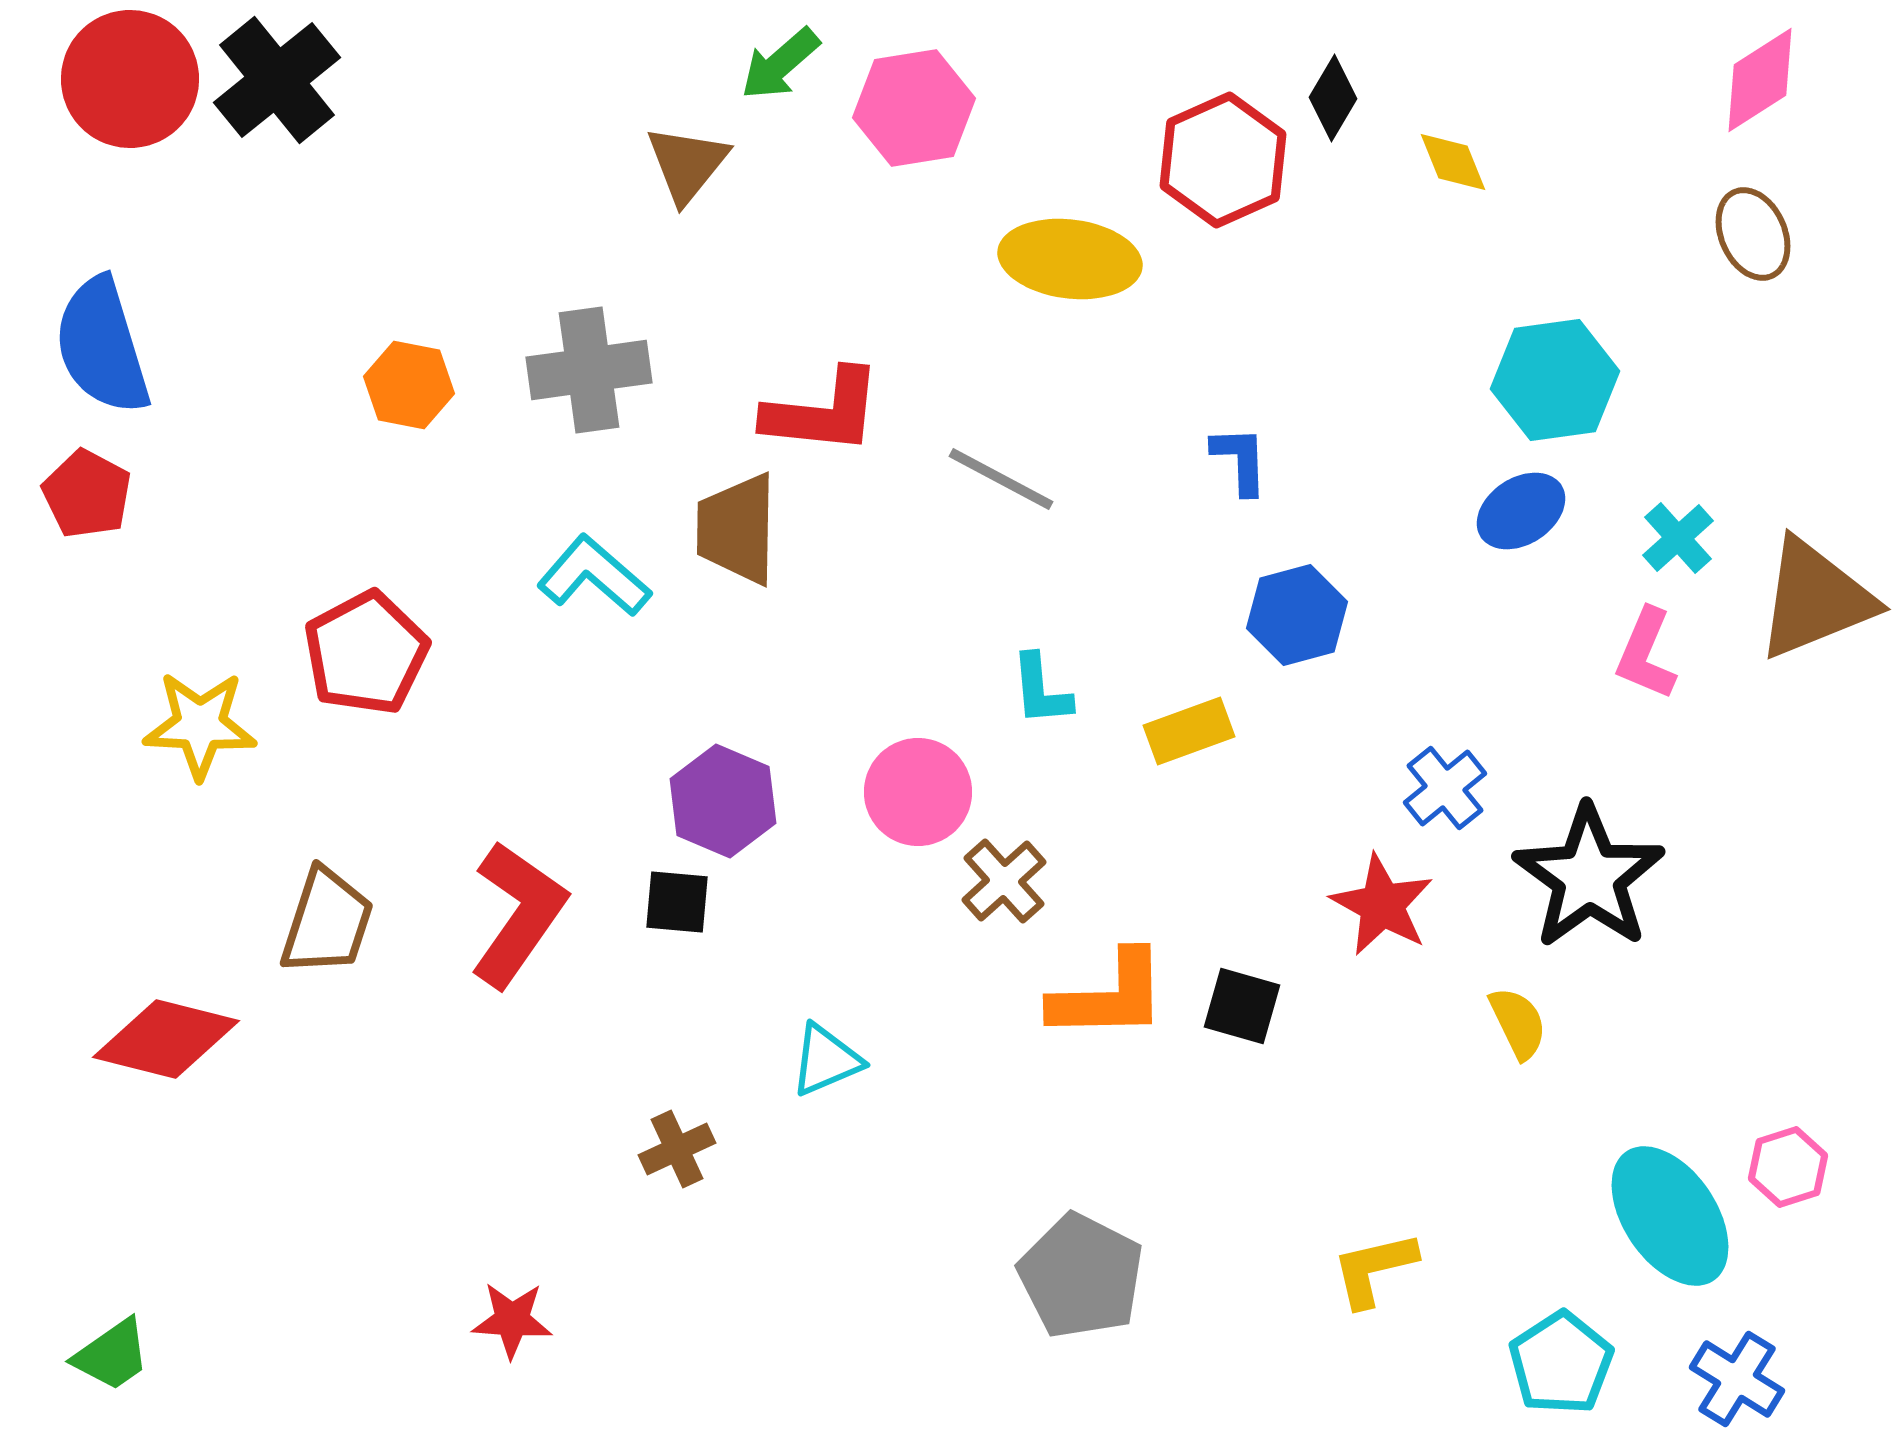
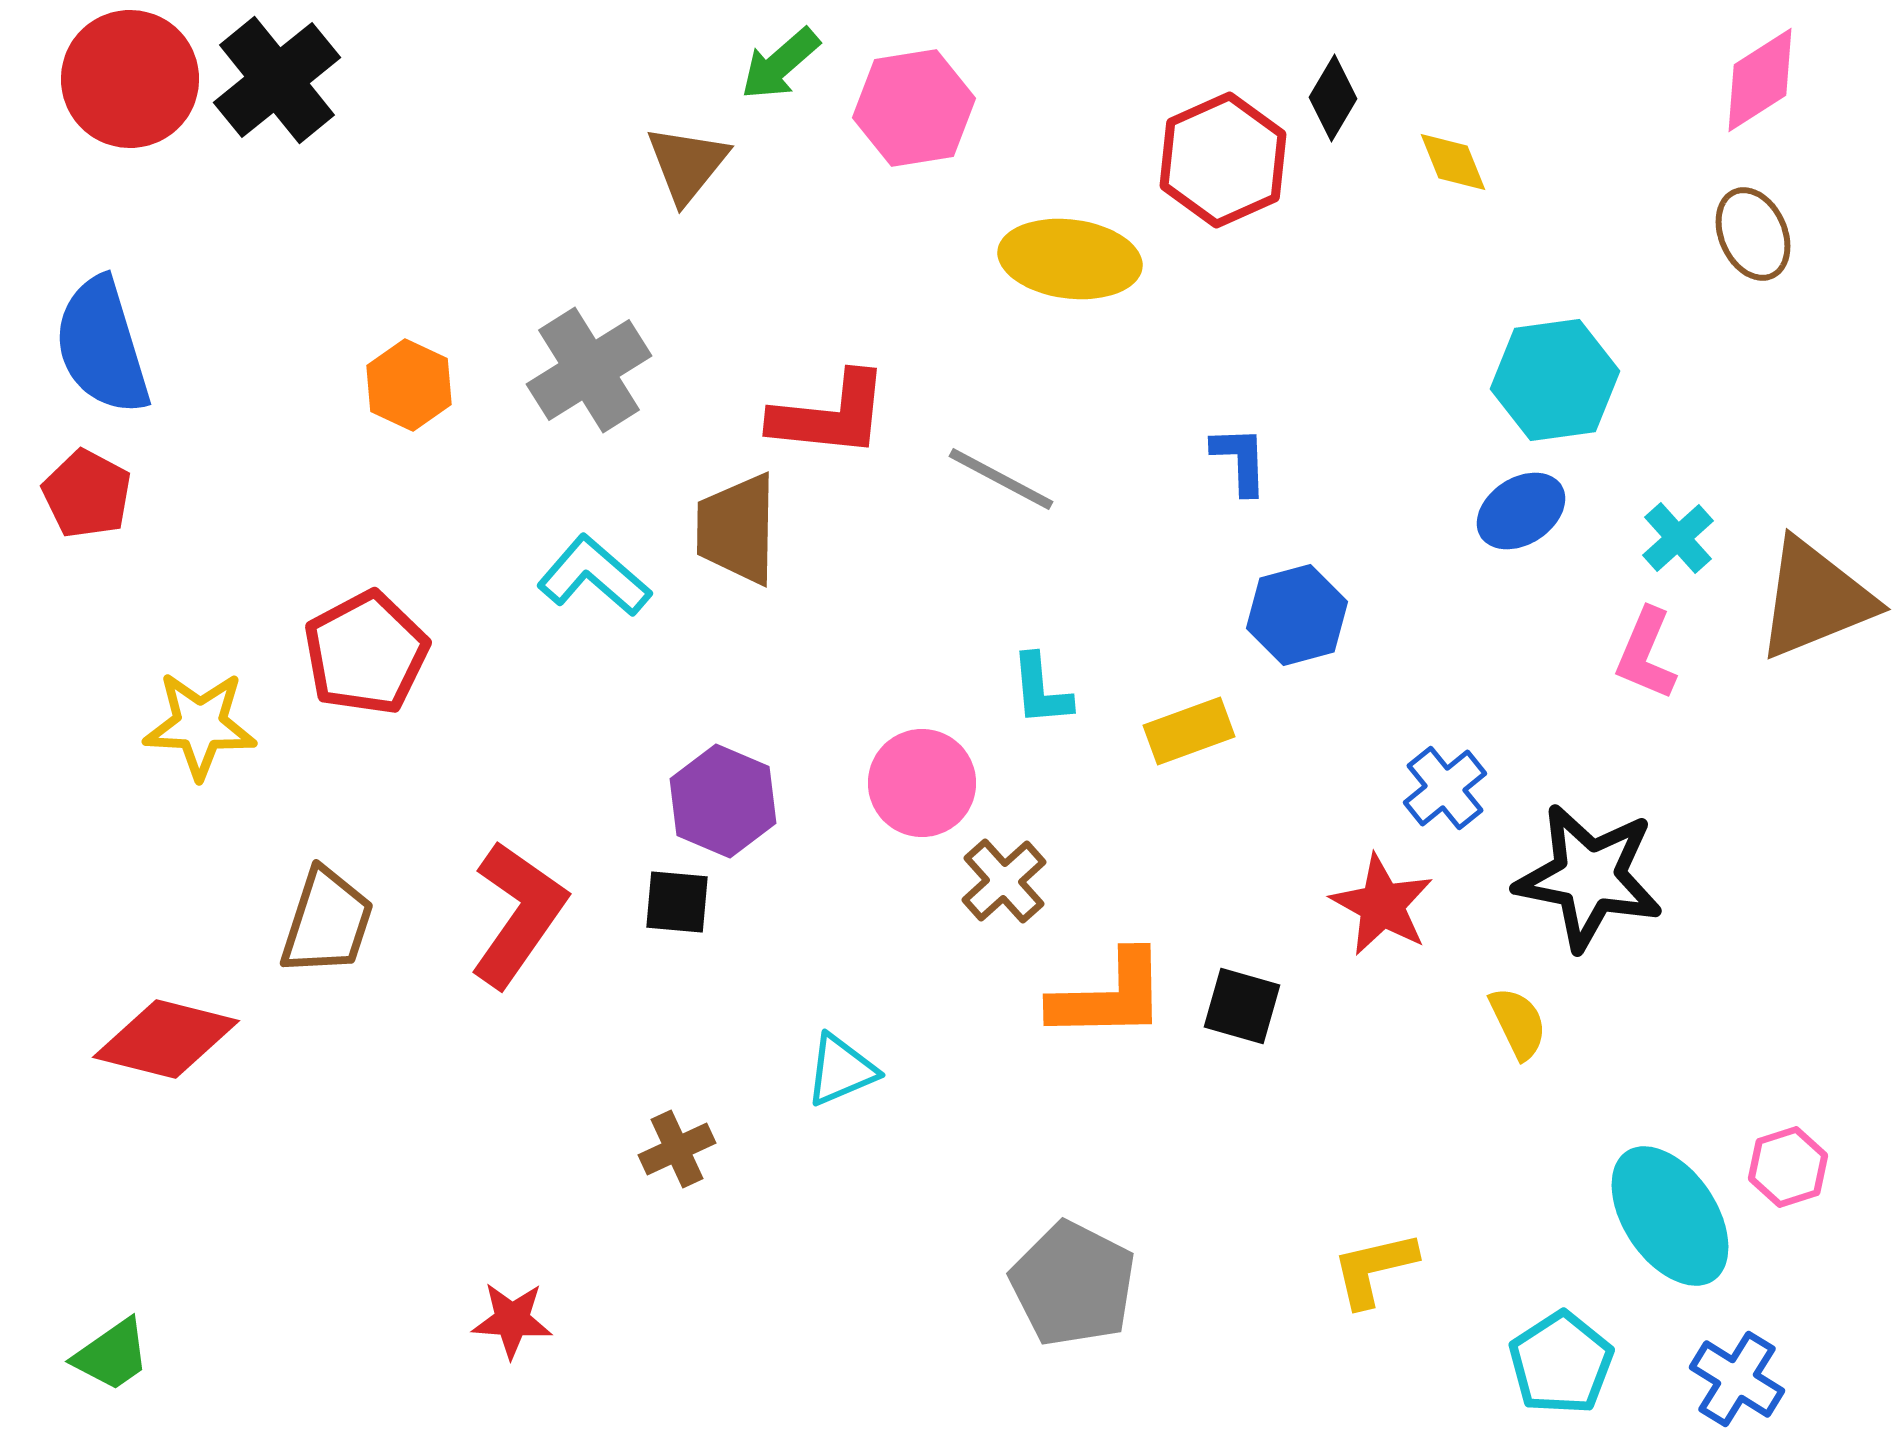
gray cross at (589, 370): rotated 24 degrees counterclockwise
orange hexagon at (409, 385): rotated 14 degrees clockwise
red L-shape at (823, 412): moved 7 px right, 3 px down
pink circle at (918, 792): moved 4 px right, 9 px up
black star at (1589, 877): rotated 25 degrees counterclockwise
cyan triangle at (826, 1060): moved 15 px right, 10 px down
gray pentagon at (1081, 1276): moved 8 px left, 8 px down
